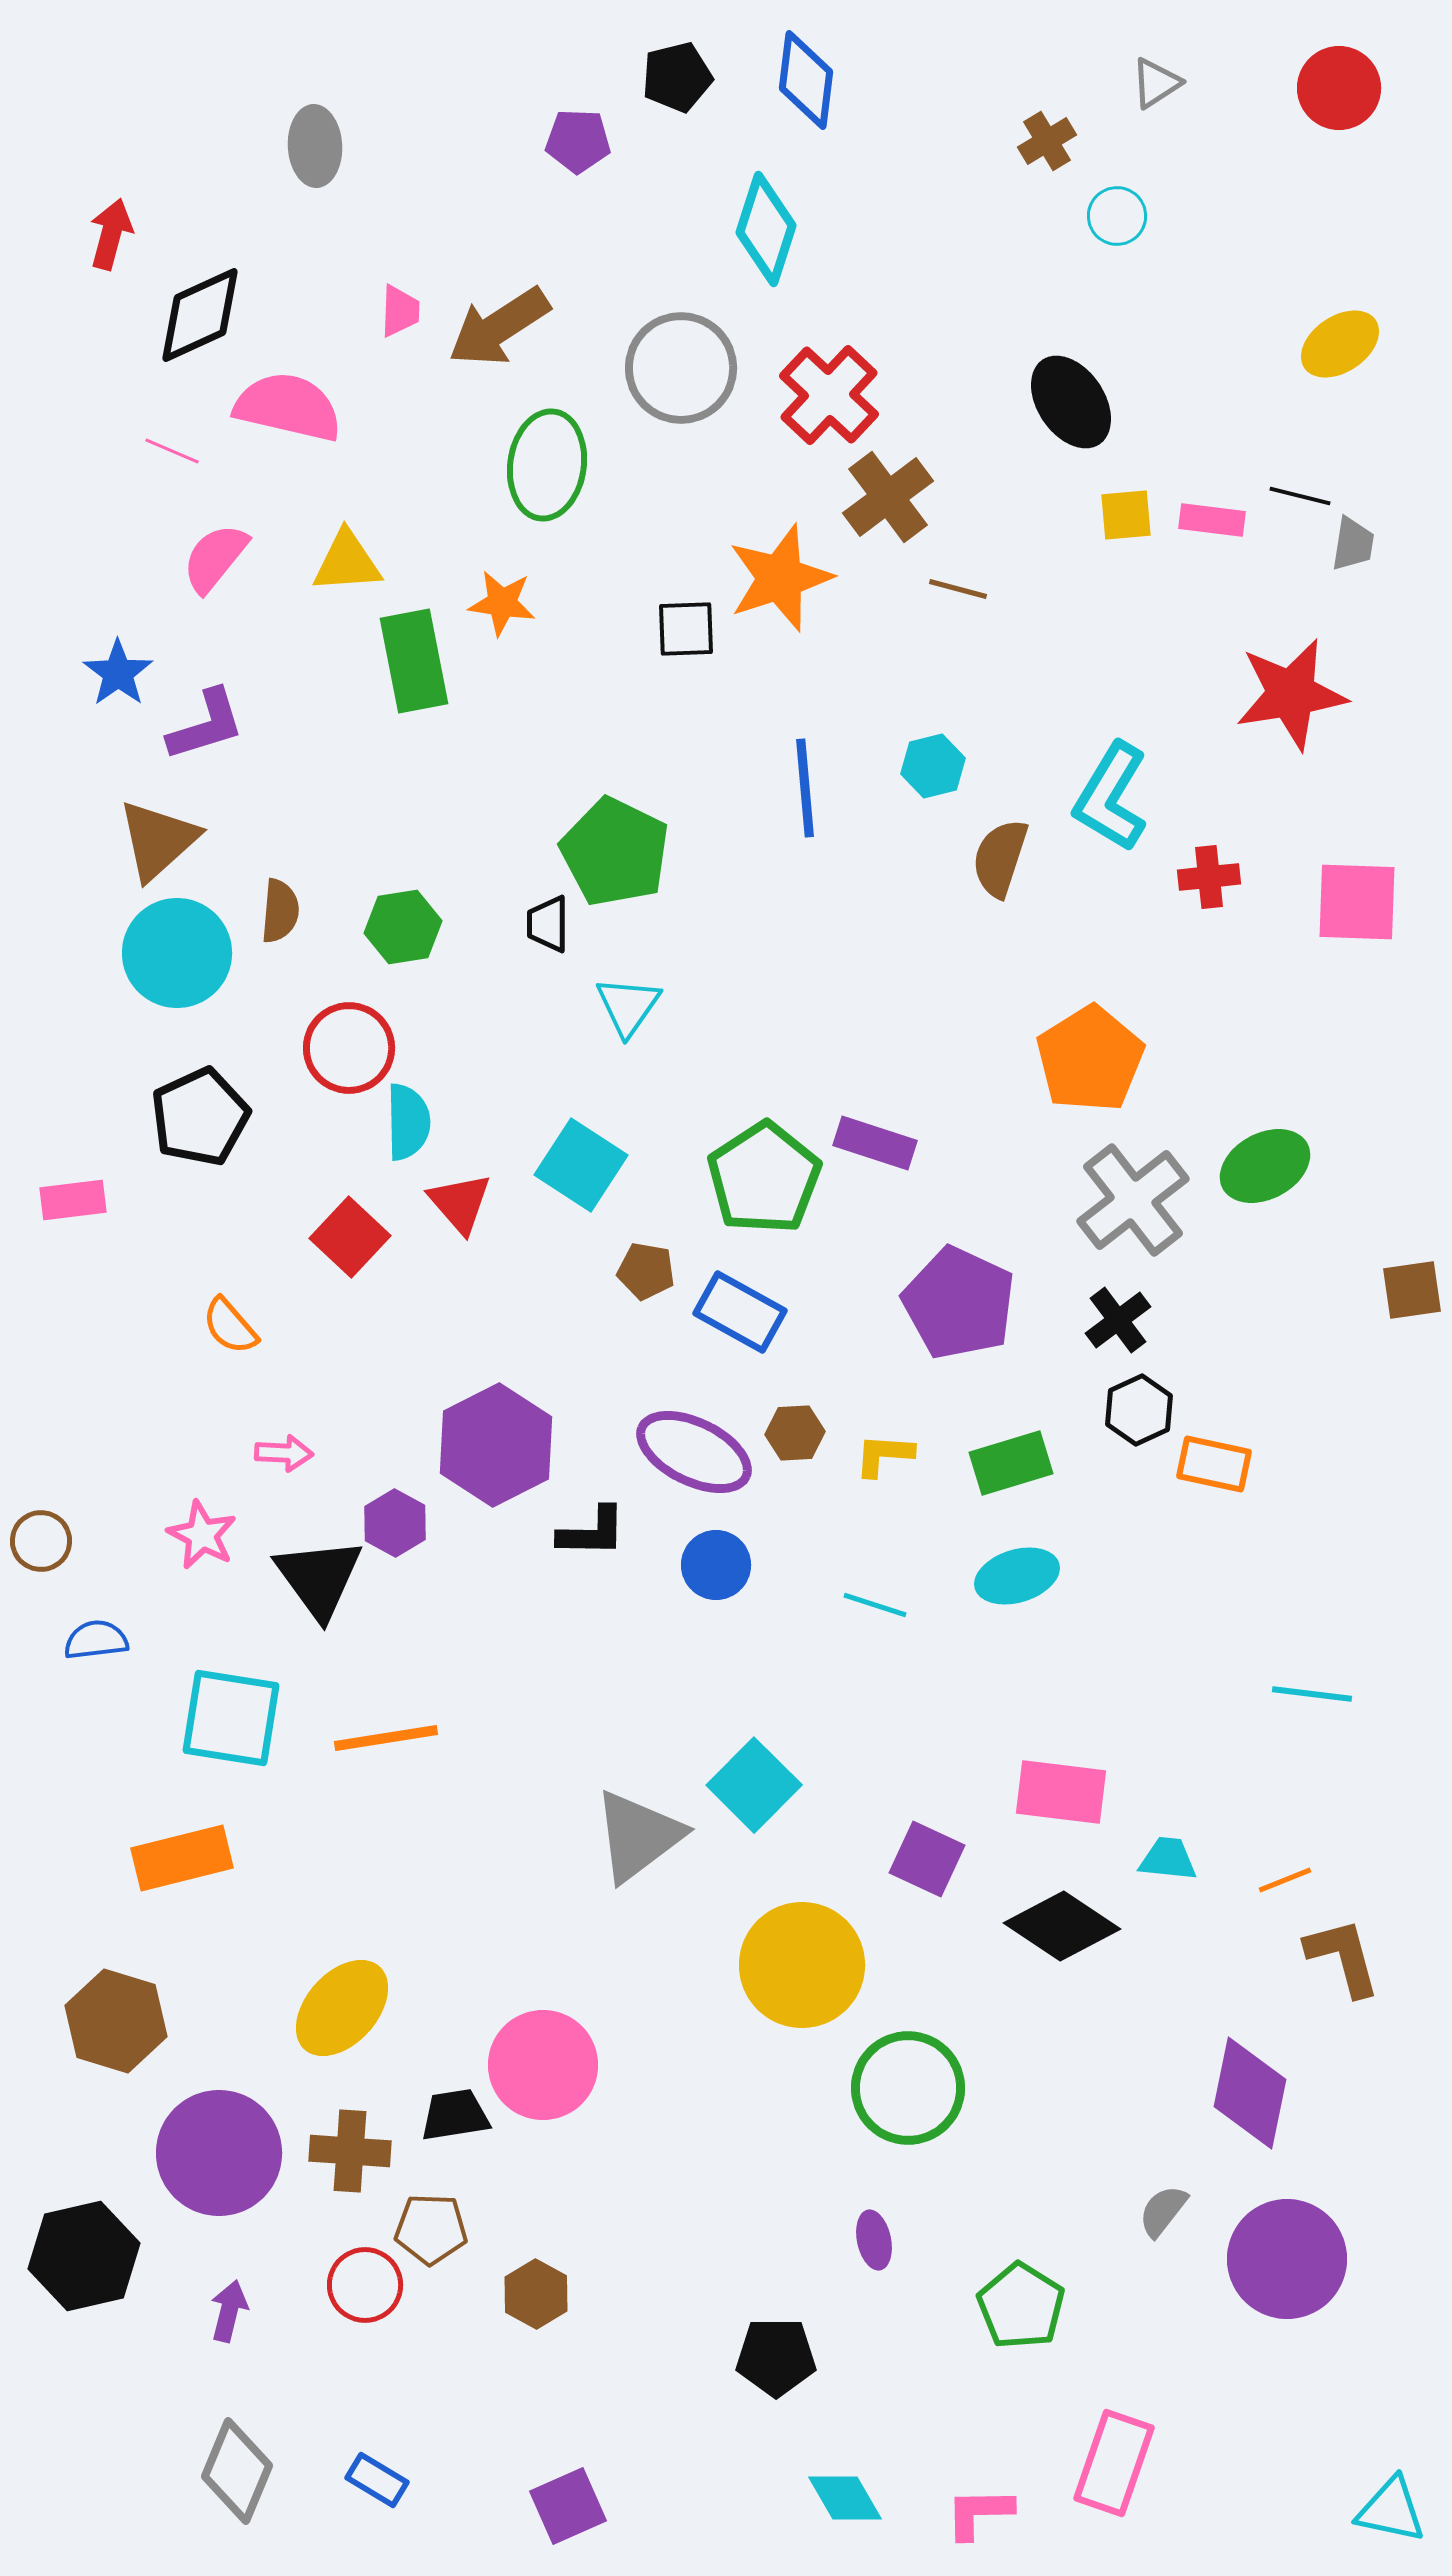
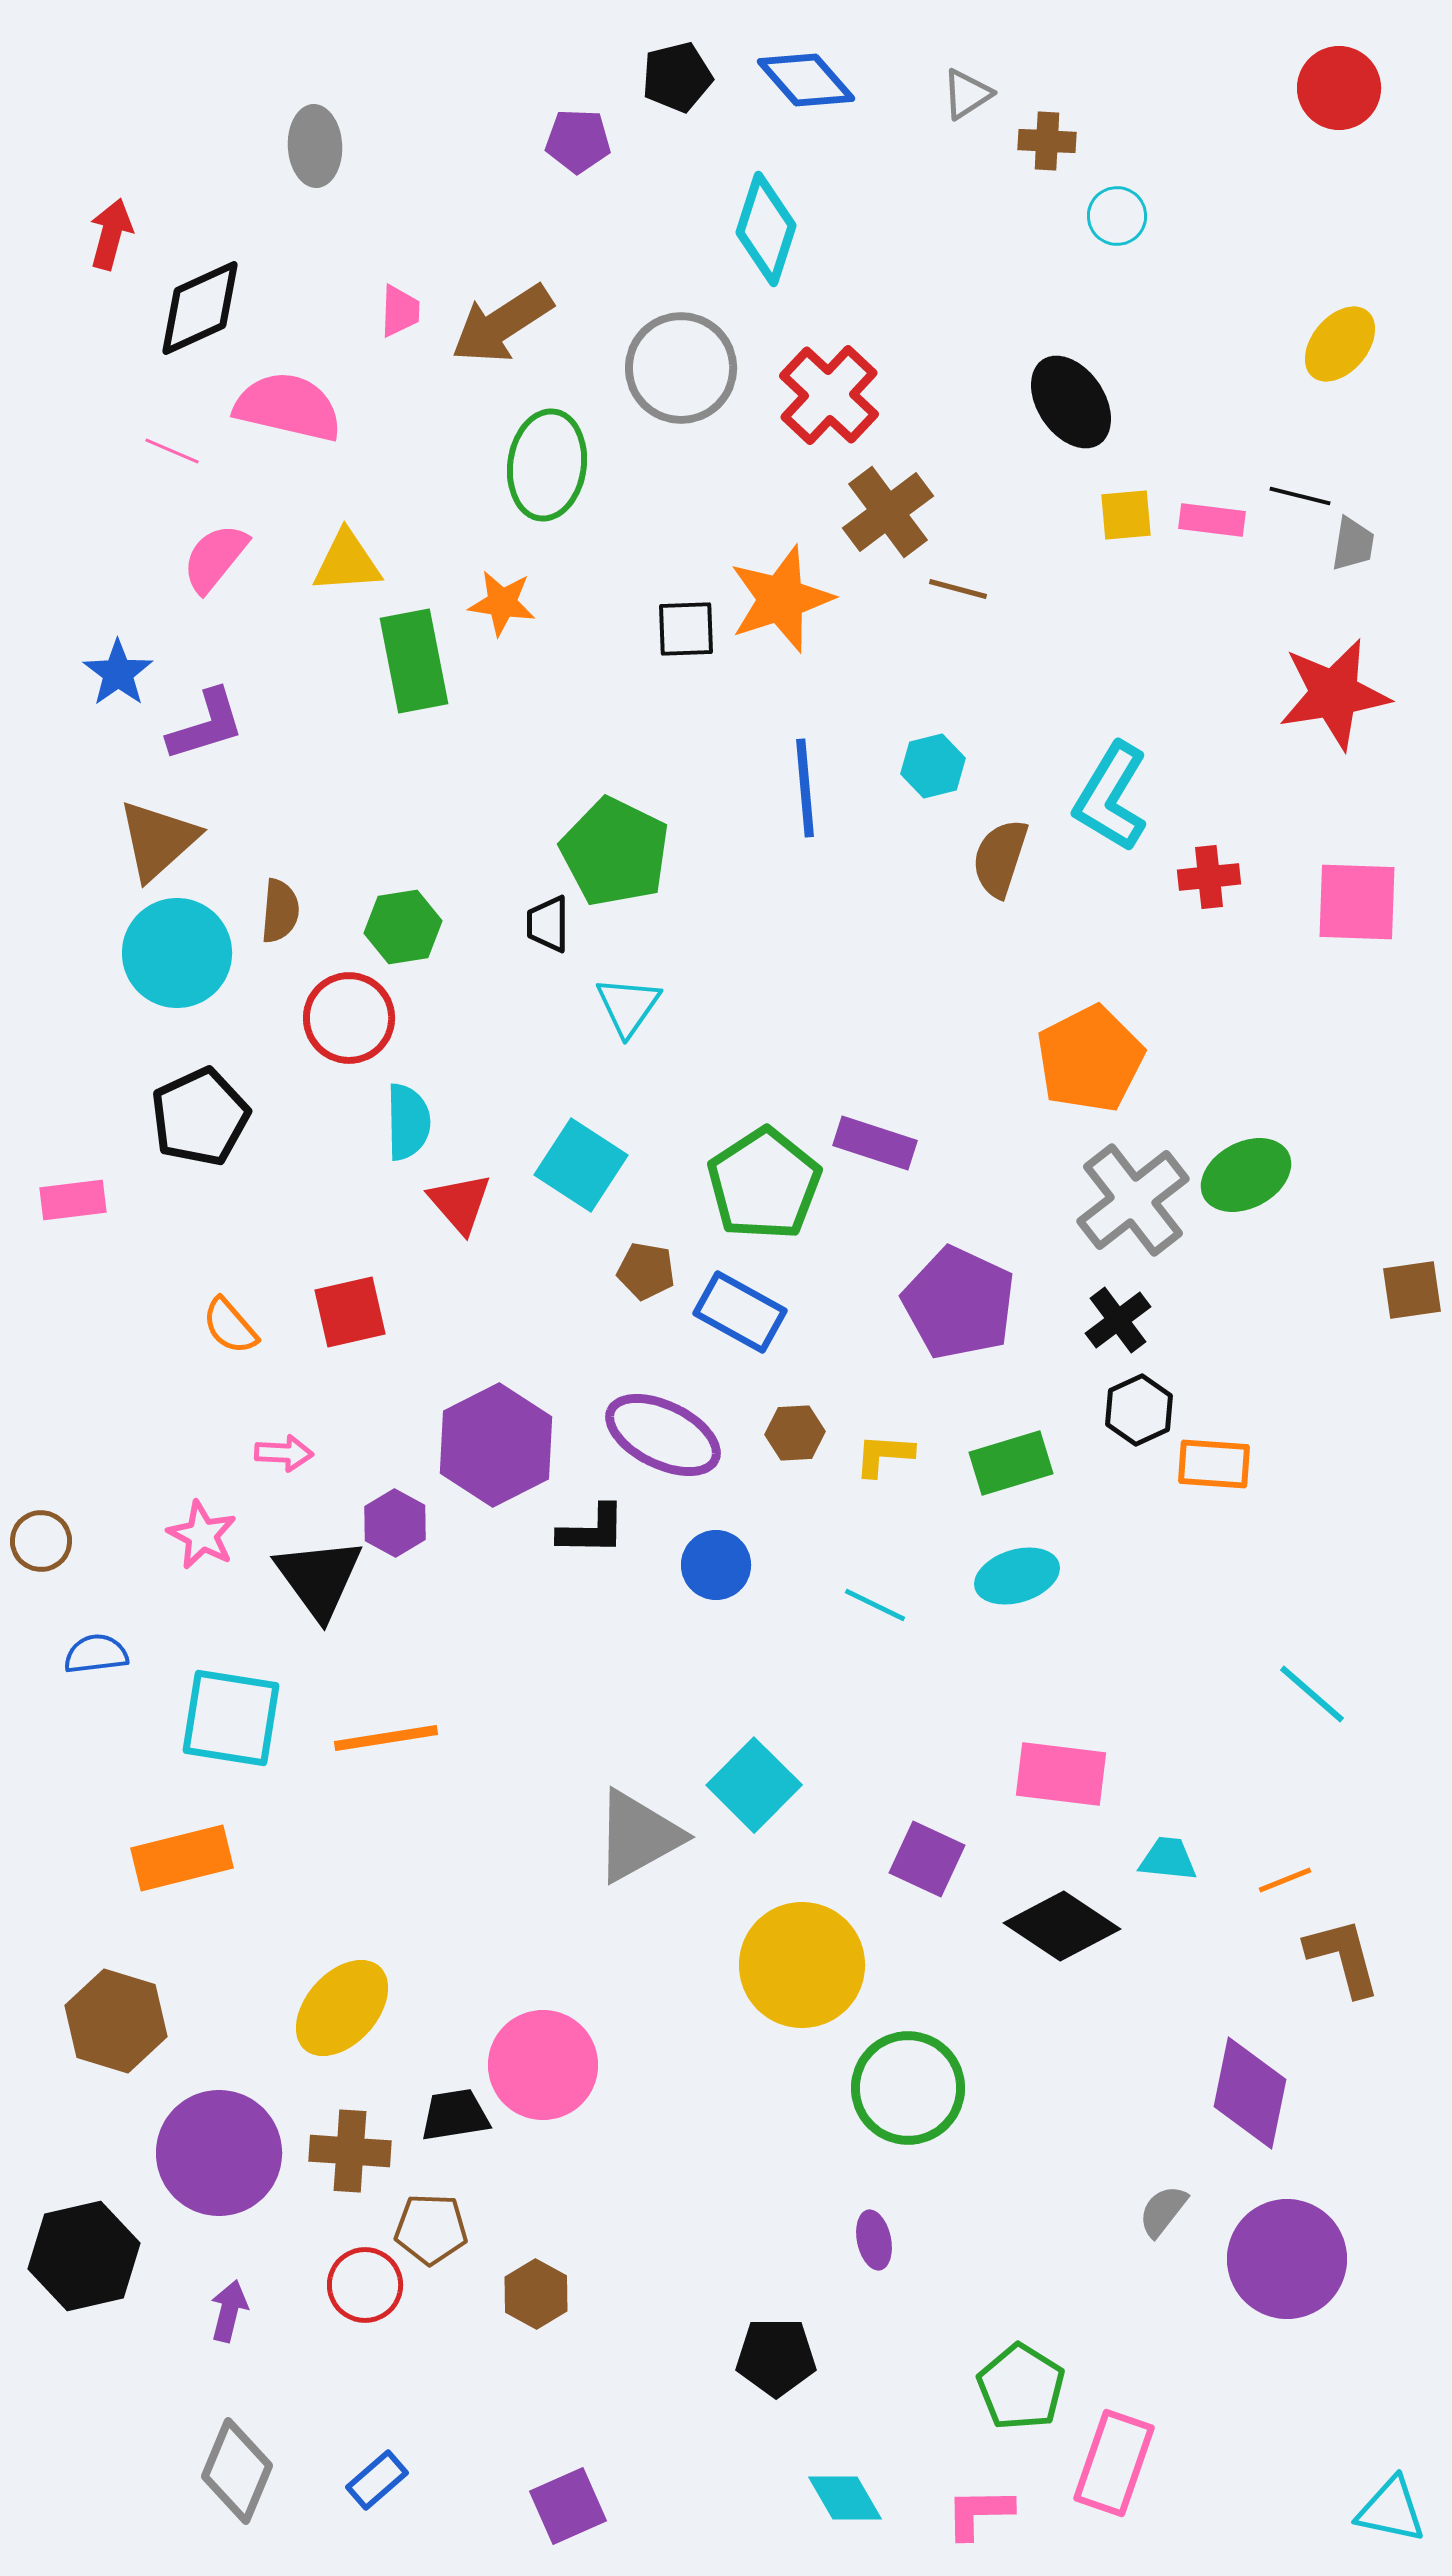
blue diamond at (806, 80): rotated 48 degrees counterclockwise
gray triangle at (1156, 83): moved 189 px left, 11 px down
brown cross at (1047, 141): rotated 34 degrees clockwise
black diamond at (200, 315): moved 7 px up
brown arrow at (499, 327): moved 3 px right, 3 px up
yellow ellipse at (1340, 344): rotated 16 degrees counterclockwise
brown cross at (888, 497): moved 15 px down
orange star at (780, 578): moved 1 px right, 21 px down
red star at (1291, 694): moved 43 px right
red circle at (349, 1048): moved 30 px up
orange pentagon at (1090, 1059): rotated 5 degrees clockwise
green ellipse at (1265, 1166): moved 19 px left, 9 px down
green pentagon at (764, 1178): moved 6 px down
red square at (350, 1237): moved 75 px down; rotated 34 degrees clockwise
purple ellipse at (694, 1452): moved 31 px left, 17 px up
orange rectangle at (1214, 1464): rotated 8 degrees counterclockwise
black L-shape at (592, 1532): moved 2 px up
cyan line at (875, 1605): rotated 8 degrees clockwise
blue semicircle at (96, 1640): moved 14 px down
cyan line at (1312, 1694): rotated 34 degrees clockwise
pink rectangle at (1061, 1792): moved 18 px up
gray triangle at (638, 1836): rotated 8 degrees clockwise
green pentagon at (1021, 2306): moved 81 px down
blue rectangle at (377, 2480): rotated 72 degrees counterclockwise
